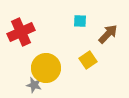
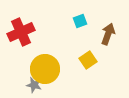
cyan square: rotated 24 degrees counterclockwise
brown arrow: rotated 25 degrees counterclockwise
yellow circle: moved 1 px left, 1 px down
